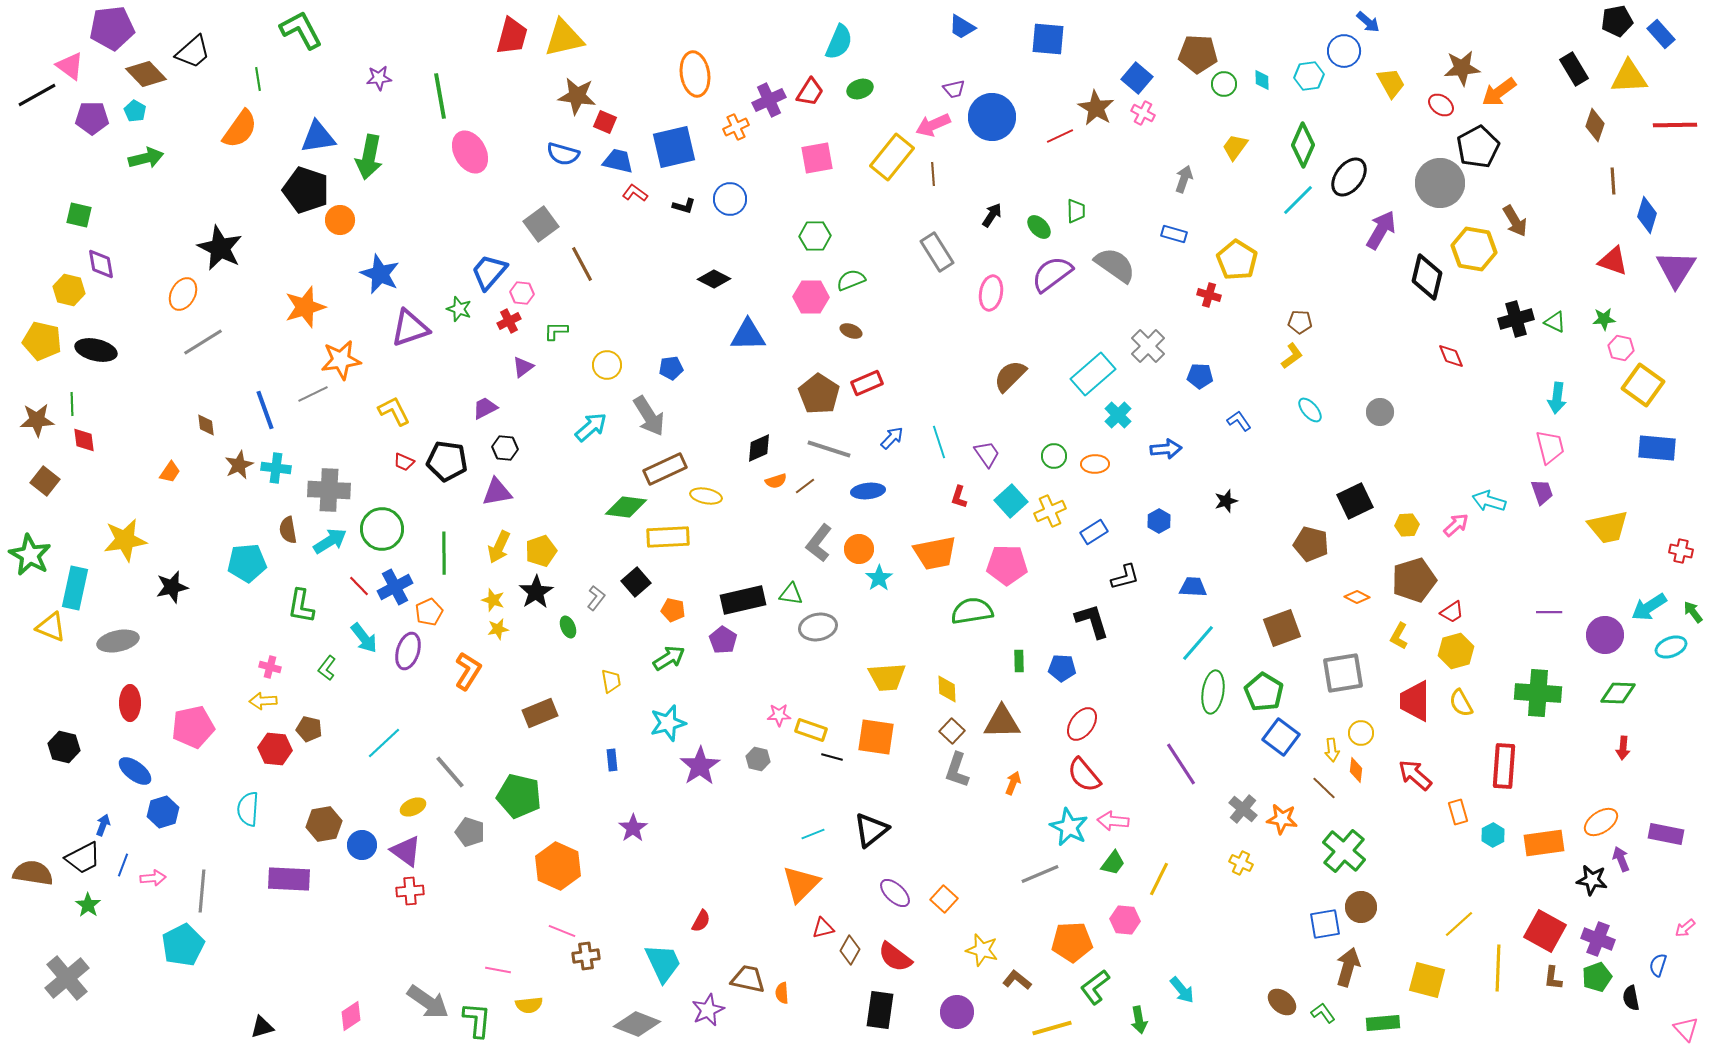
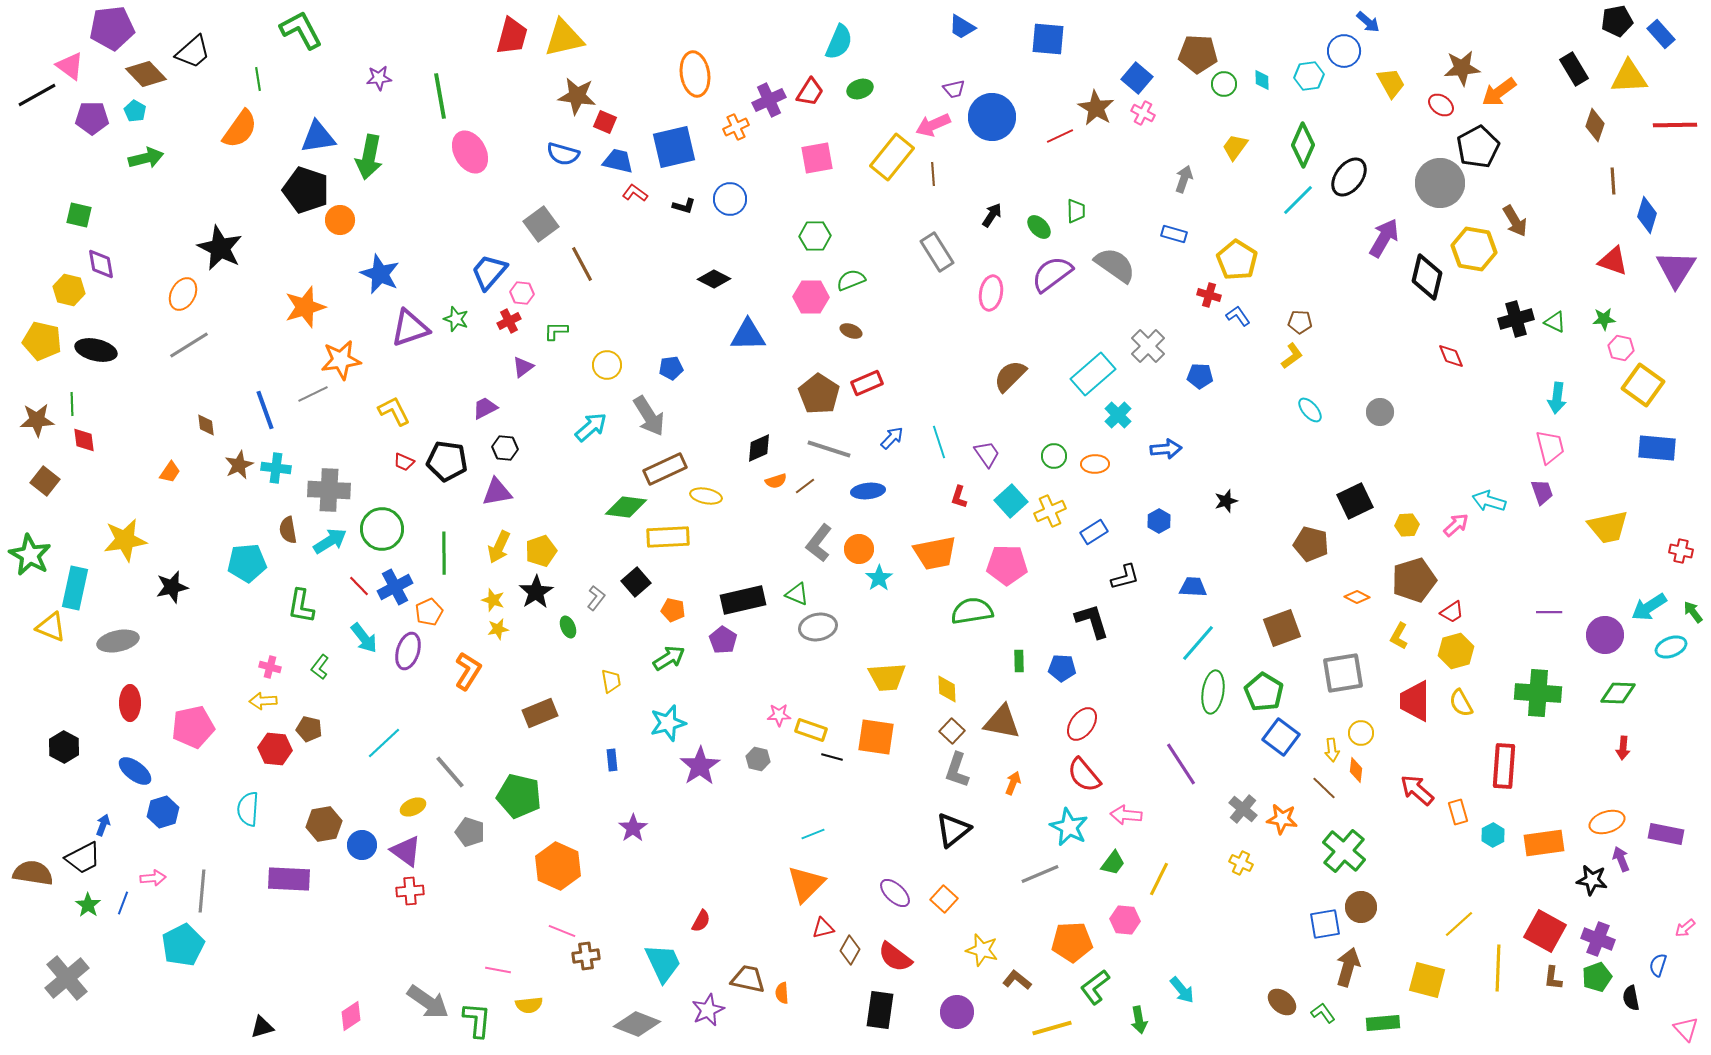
purple arrow at (1381, 230): moved 3 px right, 8 px down
green star at (459, 309): moved 3 px left, 10 px down
gray line at (203, 342): moved 14 px left, 3 px down
blue L-shape at (1239, 421): moved 1 px left, 105 px up
green triangle at (791, 594): moved 6 px right; rotated 15 degrees clockwise
green L-shape at (327, 668): moved 7 px left, 1 px up
brown triangle at (1002, 722): rotated 12 degrees clockwise
black hexagon at (64, 747): rotated 16 degrees clockwise
red arrow at (1415, 775): moved 2 px right, 15 px down
pink arrow at (1113, 821): moved 13 px right, 6 px up
orange ellipse at (1601, 822): moved 6 px right; rotated 16 degrees clockwise
black triangle at (871, 830): moved 82 px right
blue line at (123, 865): moved 38 px down
orange triangle at (801, 884): moved 5 px right
